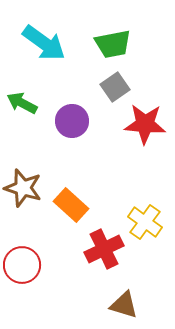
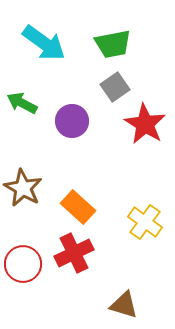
red star: rotated 27 degrees clockwise
brown star: rotated 12 degrees clockwise
orange rectangle: moved 7 px right, 2 px down
red cross: moved 30 px left, 4 px down
red circle: moved 1 px right, 1 px up
